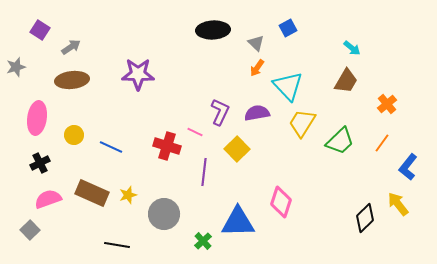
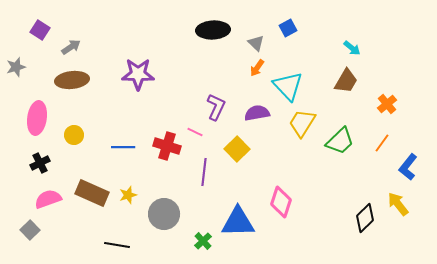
purple L-shape: moved 4 px left, 5 px up
blue line: moved 12 px right; rotated 25 degrees counterclockwise
